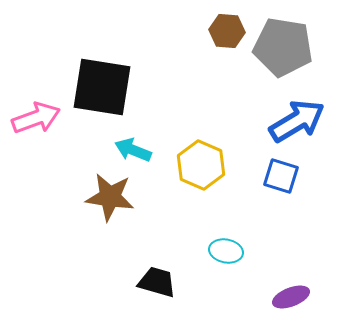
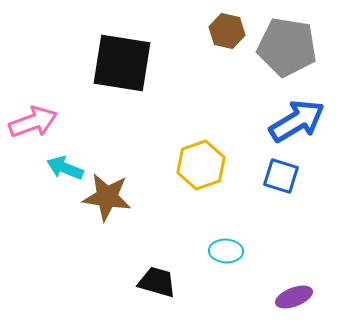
brown hexagon: rotated 8 degrees clockwise
gray pentagon: moved 4 px right
black square: moved 20 px right, 24 px up
pink arrow: moved 3 px left, 4 px down
cyan arrow: moved 68 px left, 18 px down
yellow hexagon: rotated 18 degrees clockwise
brown star: moved 3 px left
cyan ellipse: rotated 8 degrees counterclockwise
purple ellipse: moved 3 px right
